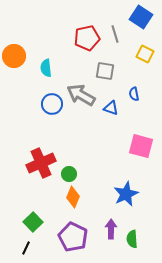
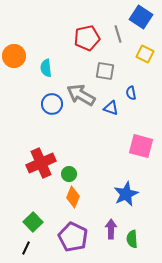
gray line: moved 3 px right
blue semicircle: moved 3 px left, 1 px up
